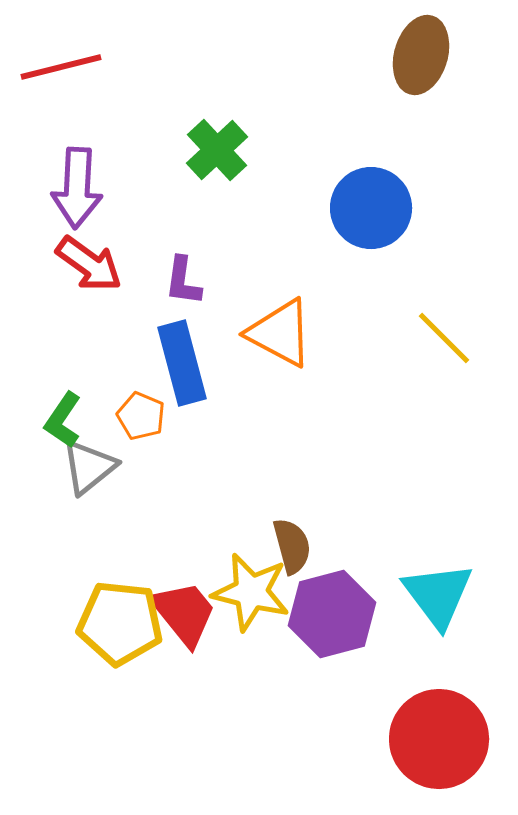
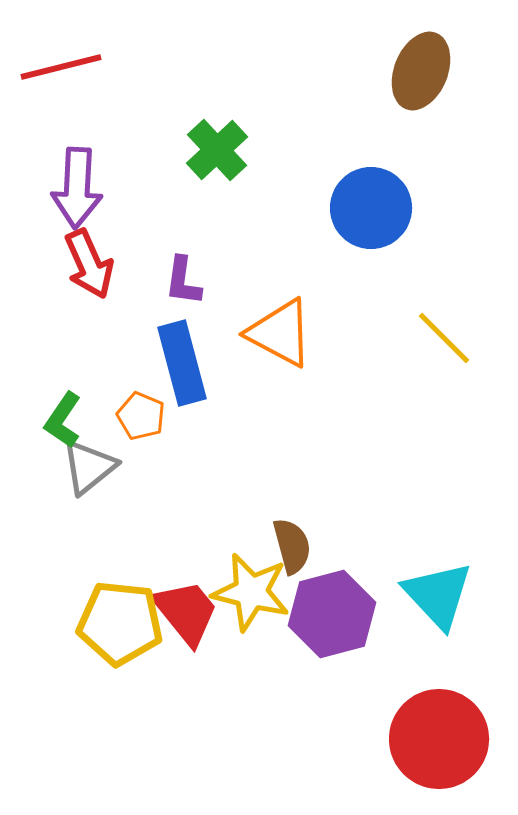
brown ellipse: moved 16 px down; rotated 6 degrees clockwise
red arrow: rotated 30 degrees clockwise
cyan triangle: rotated 6 degrees counterclockwise
red trapezoid: moved 2 px right, 1 px up
